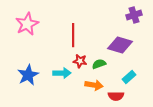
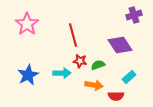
pink star: rotated 10 degrees counterclockwise
red line: rotated 15 degrees counterclockwise
purple diamond: rotated 40 degrees clockwise
green semicircle: moved 1 px left, 1 px down
